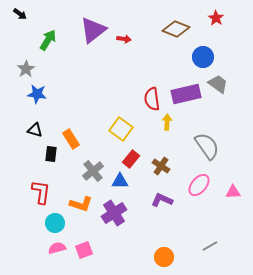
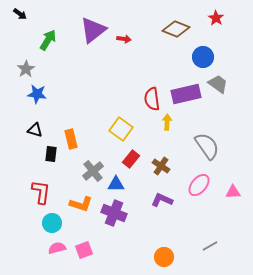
orange rectangle: rotated 18 degrees clockwise
blue triangle: moved 4 px left, 3 px down
purple cross: rotated 35 degrees counterclockwise
cyan circle: moved 3 px left
